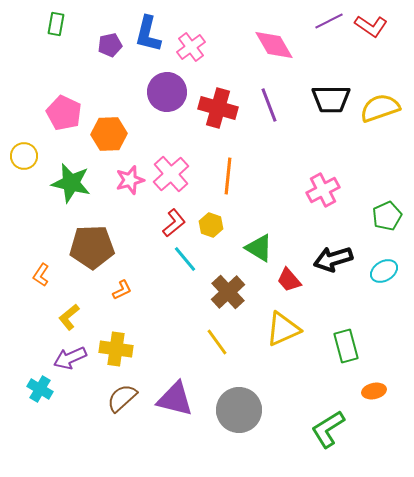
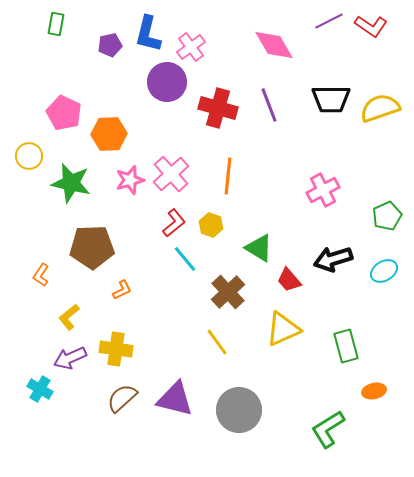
purple circle at (167, 92): moved 10 px up
yellow circle at (24, 156): moved 5 px right
